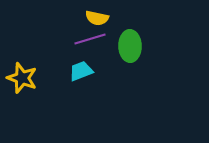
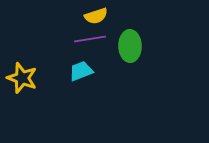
yellow semicircle: moved 1 px left, 2 px up; rotated 30 degrees counterclockwise
purple line: rotated 8 degrees clockwise
